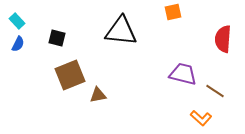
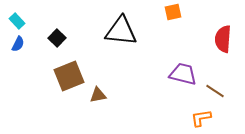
black square: rotated 30 degrees clockwise
brown square: moved 1 px left, 1 px down
orange L-shape: rotated 130 degrees clockwise
